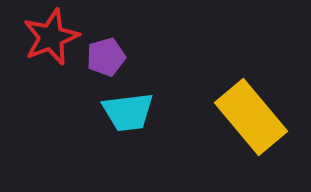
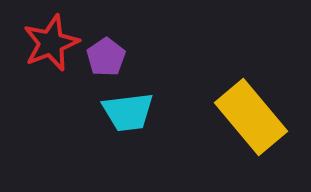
red star: moved 6 px down
purple pentagon: rotated 18 degrees counterclockwise
